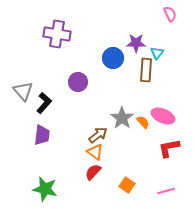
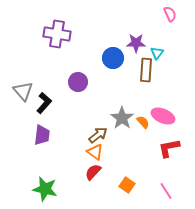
pink line: rotated 72 degrees clockwise
